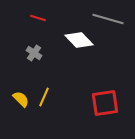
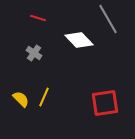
gray line: rotated 44 degrees clockwise
